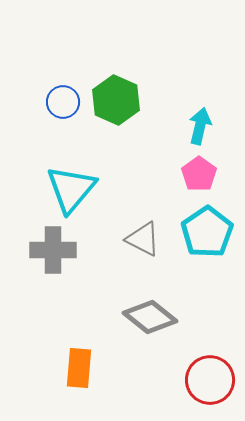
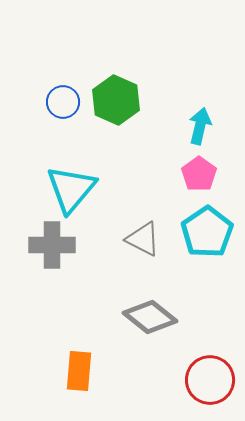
gray cross: moved 1 px left, 5 px up
orange rectangle: moved 3 px down
